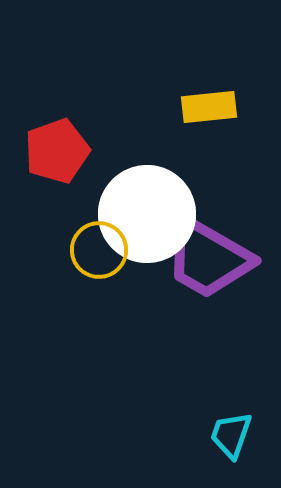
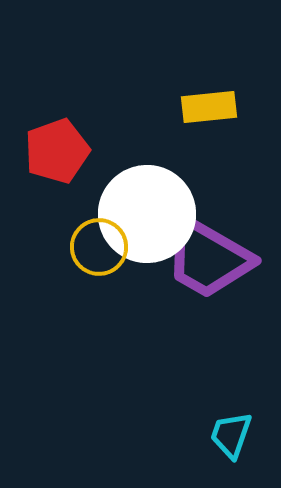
yellow circle: moved 3 px up
